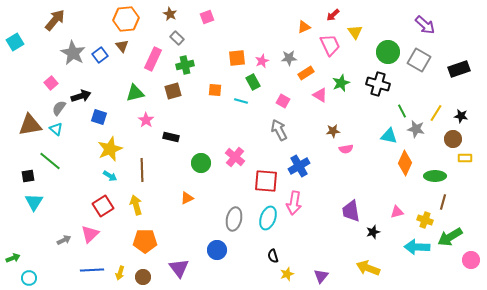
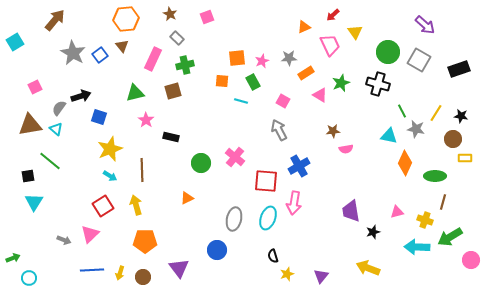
pink square at (51, 83): moved 16 px left, 4 px down; rotated 16 degrees clockwise
orange square at (215, 90): moved 7 px right, 9 px up
gray arrow at (64, 240): rotated 48 degrees clockwise
